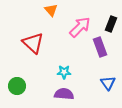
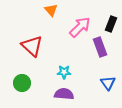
red triangle: moved 1 px left, 3 px down
green circle: moved 5 px right, 3 px up
